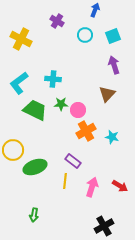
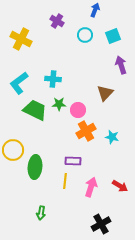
purple arrow: moved 7 px right
brown triangle: moved 2 px left, 1 px up
green star: moved 2 px left
purple rectangle: rotated 35 degrees counterclockwise
green ellipse: rotated 65 degrees counterclockwise
pink arrow: moved 1 px left
green arrow: moved 7 px right, 2 px up
black cross: moved 3 px left, 2 px up
